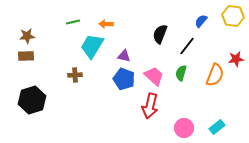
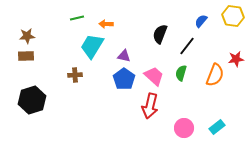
green line: moved 4 px right, 4 px up
blue pentagon: rotated 15 degrees clockwise
